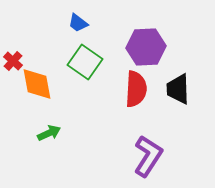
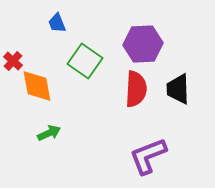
blue trapezoid: moved 21 px left; rotated 30 degrees clockwise
purple hexagon: moved 3 px left, 3 px up
green square: moved 1 px up
orange diamond: moved 2 px down
purple L-shape: rotated 144 degrees counterclockwise
